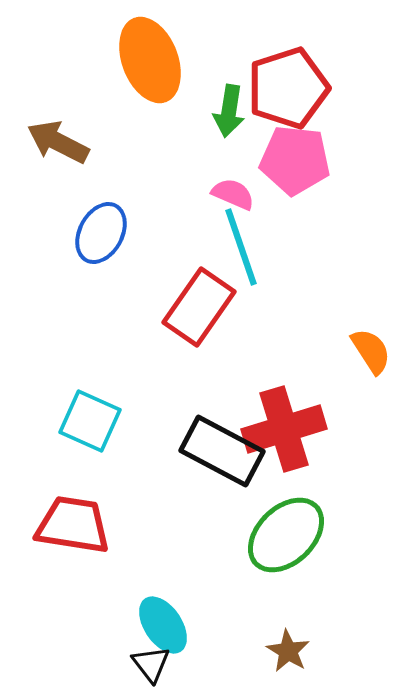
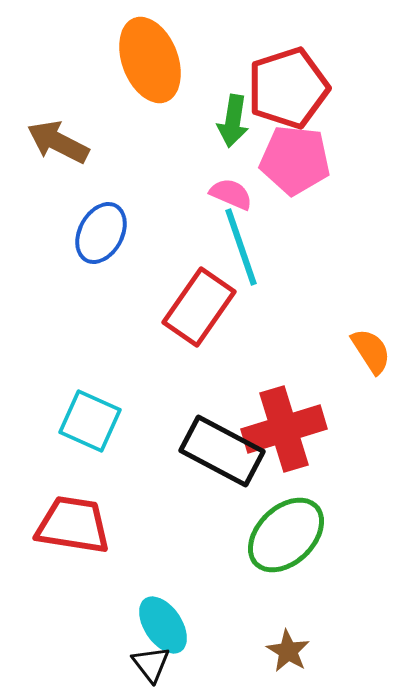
green arrow: moved 4 px right, 10 px down
pink semicircle: moved 2 px left
